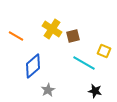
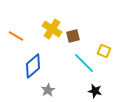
cyan line: rotated 15 degrees clockwise
